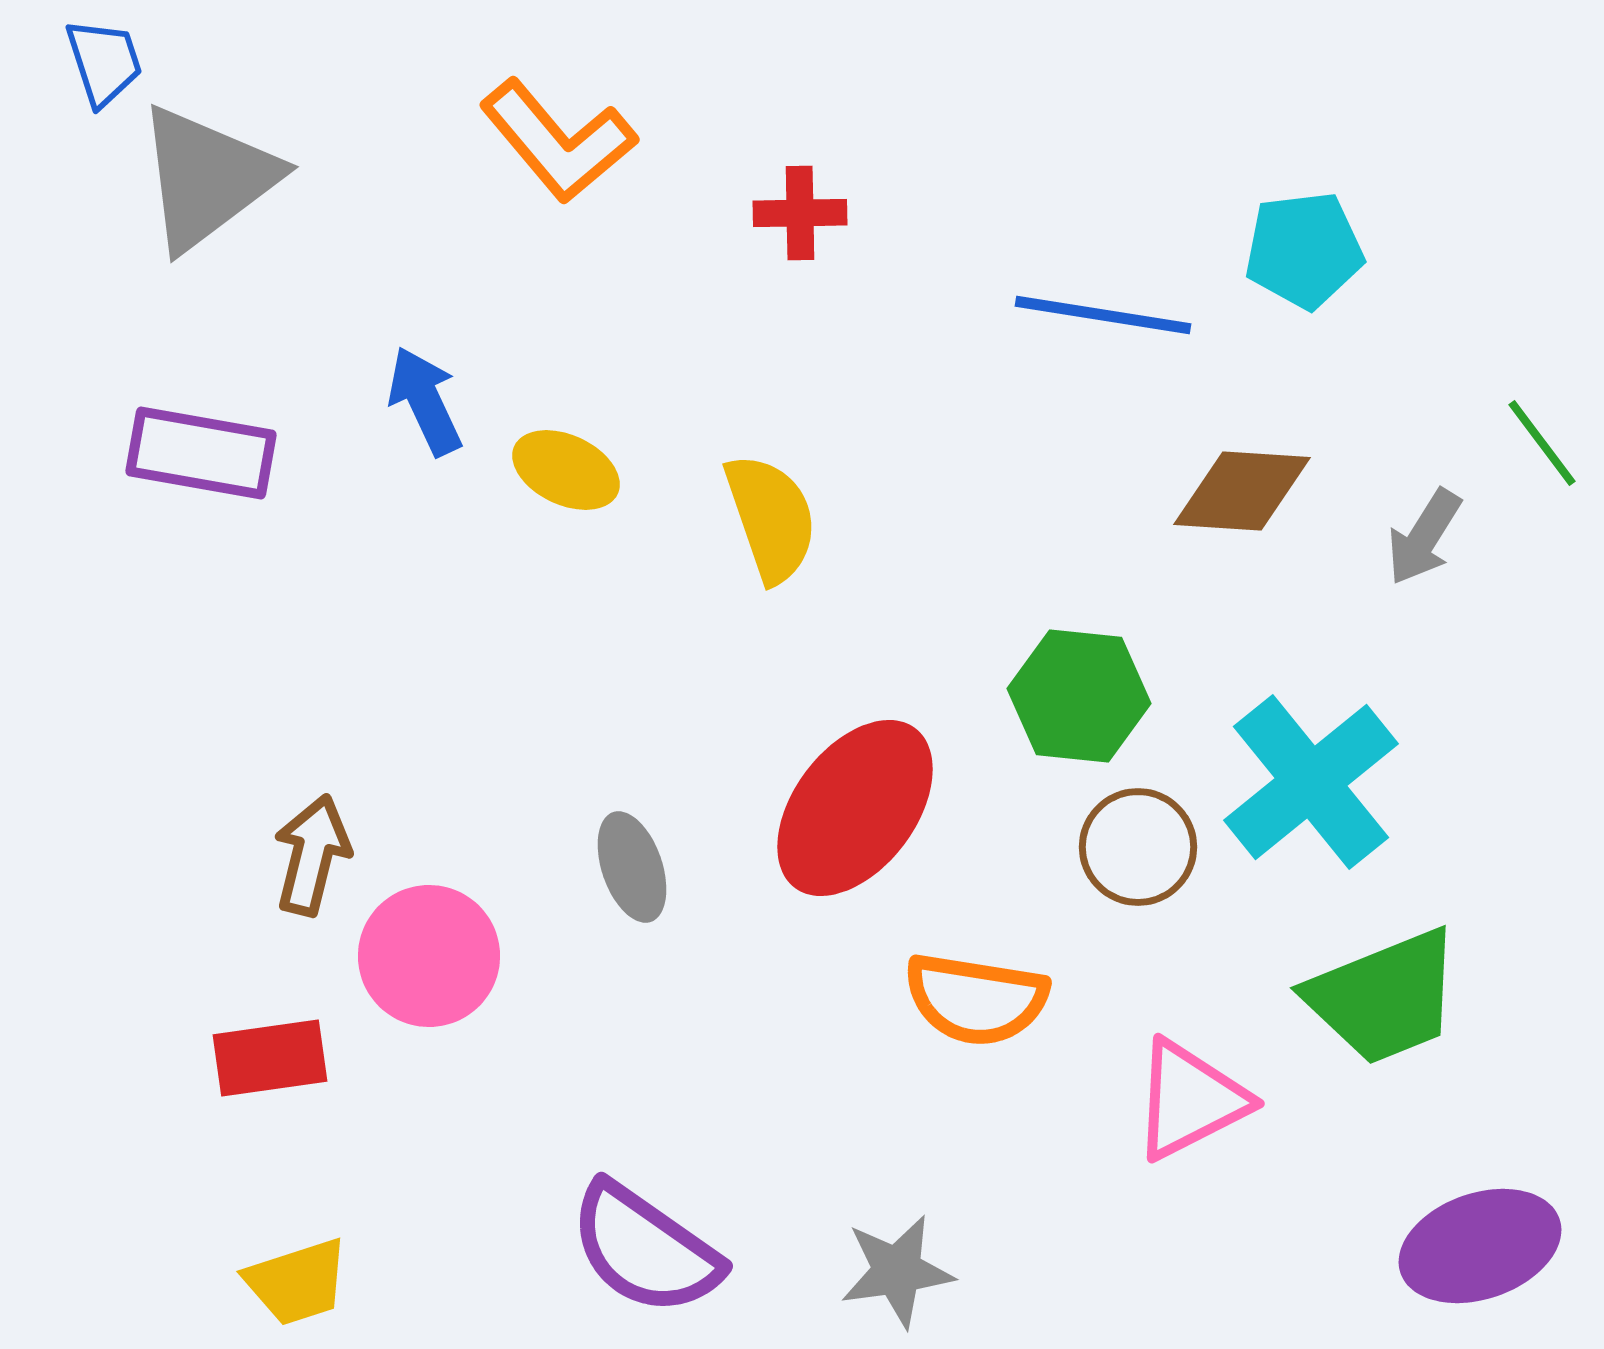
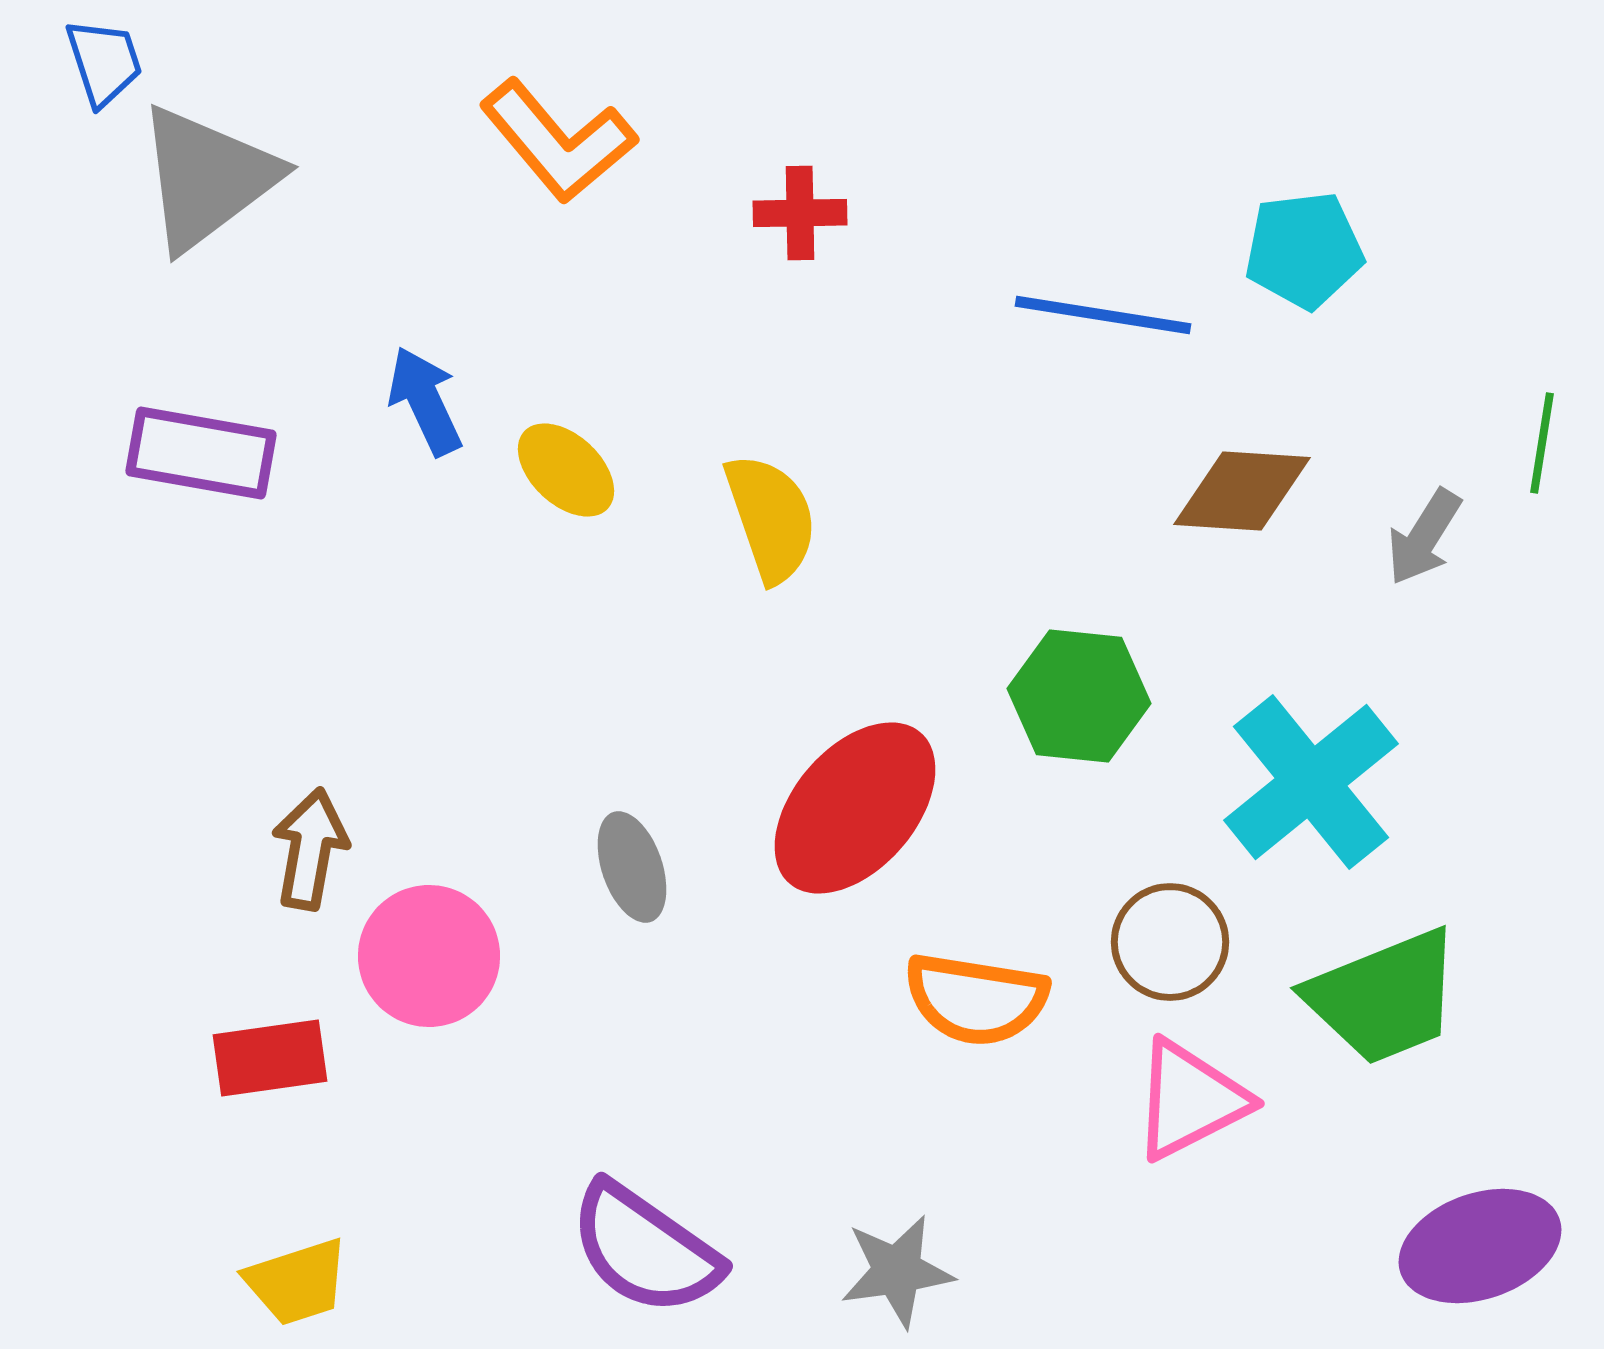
green line: rotated 46 degrees clockwise
yellow ellipse: rotated 18 degrees clockwise
red ellipse: rotated 4 degrees clockwise
brown circle: moved 32 px right, 95 px down
brown arrow: moved 2 px left, 6 px up; rotated 4 degrees counterclockwise
